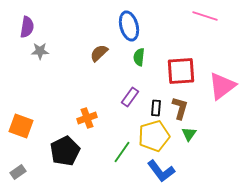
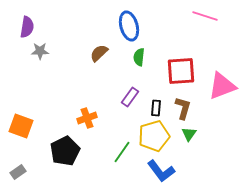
pink triangle: rotated 16 degrees clockwise
brown L-shape: moved 3 px right
